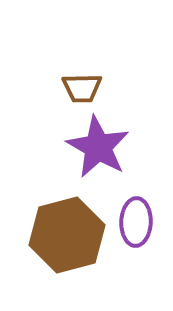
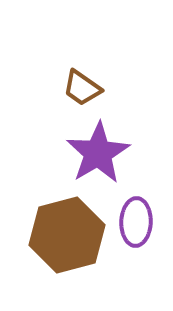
brown trapezoid: rotated 36 degrees clockwise
purple star: moved 6 px down; rotated 12 degrees clockwise
